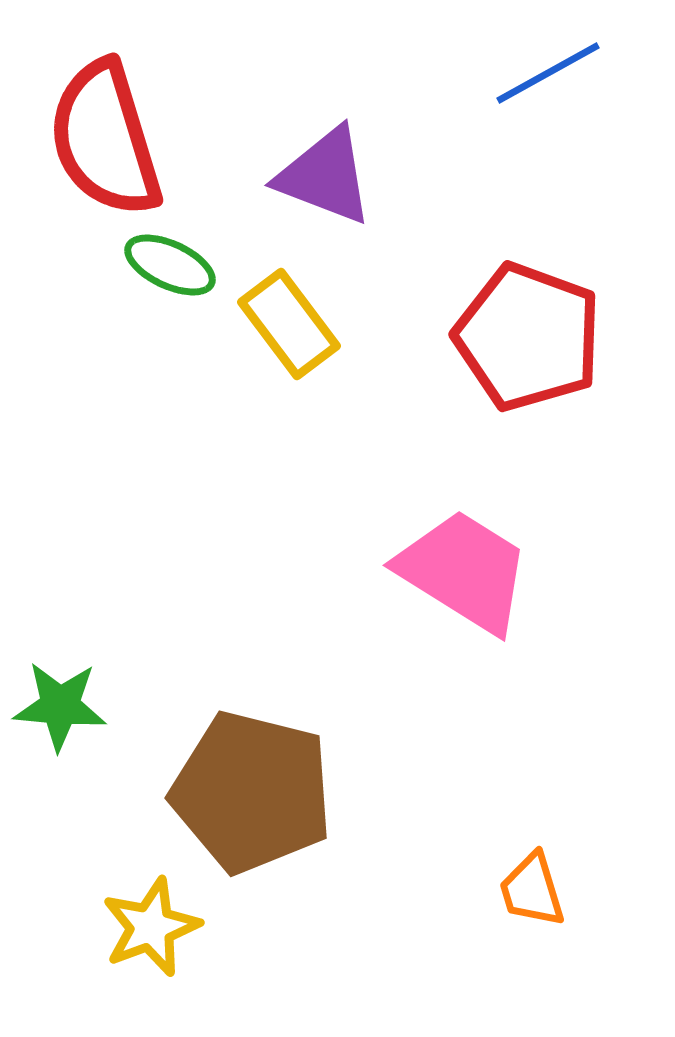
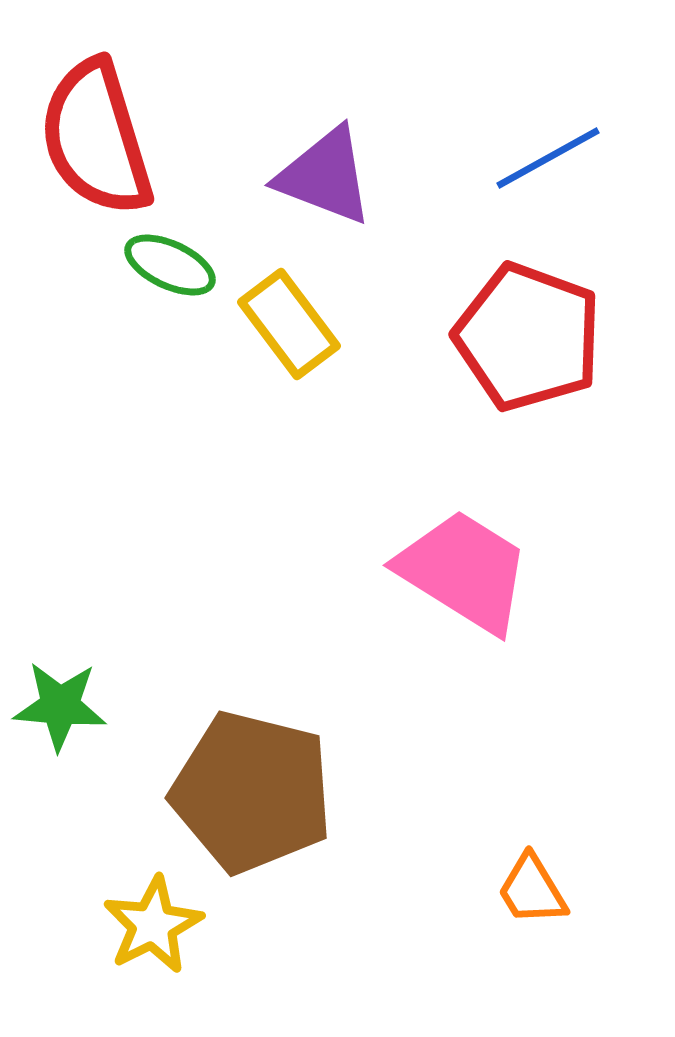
blue line: moved 85 px down
red semicircle: moved 9 px left, 1 px up
orange trapezoid: rotated 14 degrees counterclockwise
yellow star: moved 2 px right, 2 px up; rotated 6 degrees counterclockwise
